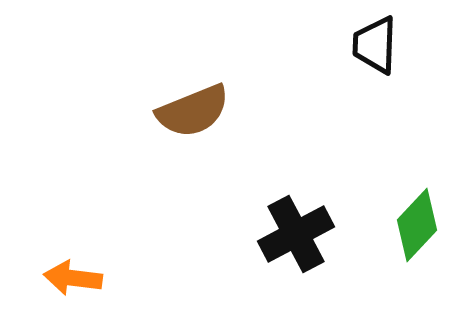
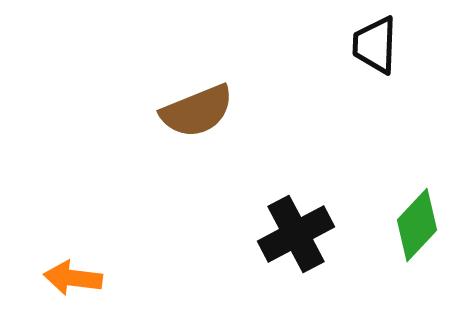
brown semicircle: moved 4 px right
